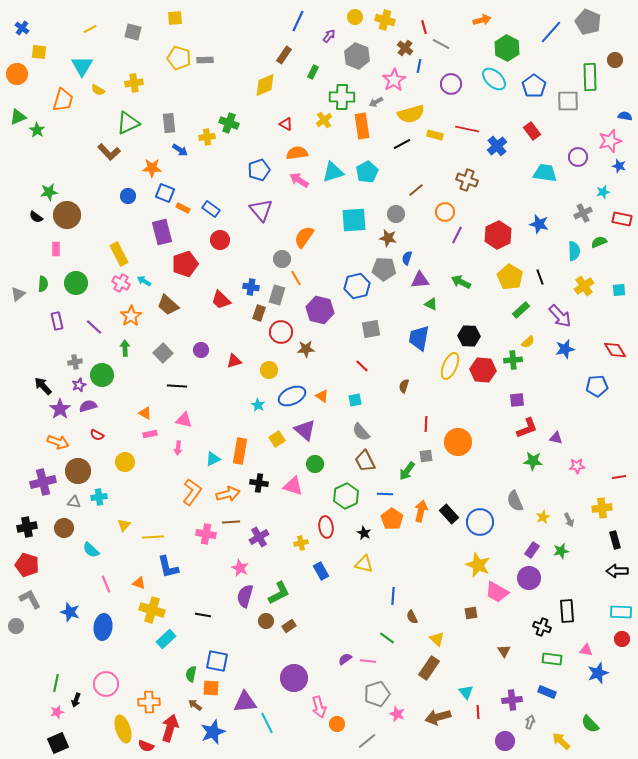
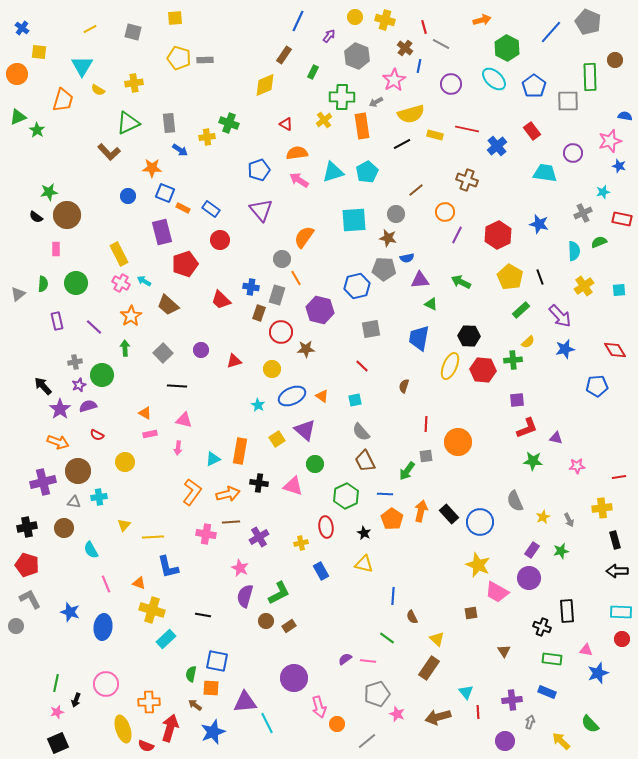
purple circle at (578, 157): moved 5 px left, 4 px up
blue semicircle at (407, 258): rotated 120 degrees counterclockwise
yellow circle at (269, 370): moved 3 px right, 1 px up
cyan semicircle at (91, 550): rotated 18 degrees clockwise
